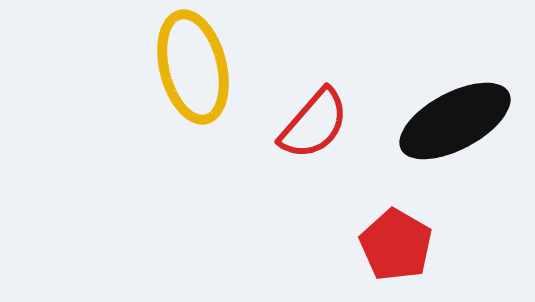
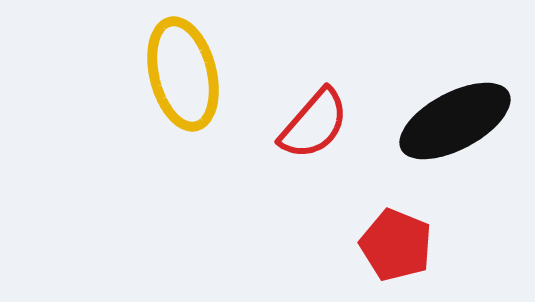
yellow ellipse: moved 10 px left, 7 px down
red pentagon: rotated 8 degrees counterclockwise
